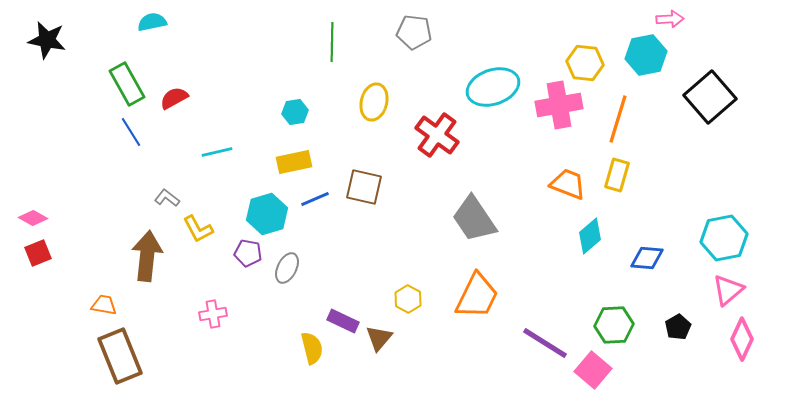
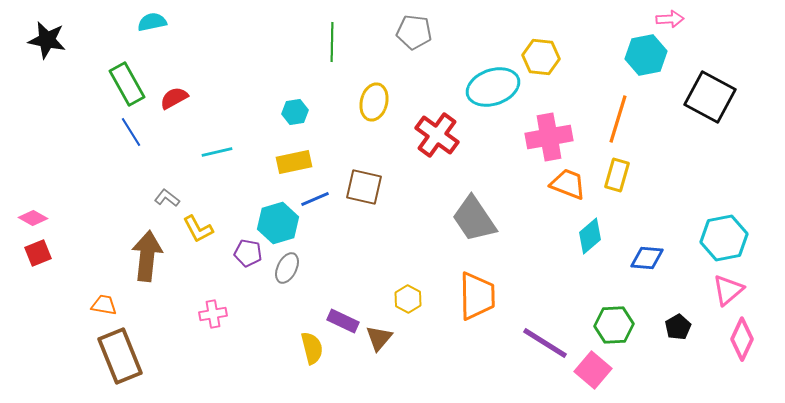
yellow hexagon at (585, 63): moved 44 px left, 6 px up
black square at (710, 97): rotated 21 degrees counterclockwise
pink cross at (559, 105): moved 10 px left, 32 px down
cyan hexagon at (267, 214): moved 11 px right, 9 px down
orange trapezoid at (477, 296): rotated 27 degrees counterclockwise
